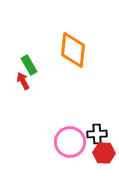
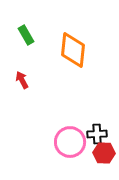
green rectangle: moved 3 px left, 30 px up
red arrow: moved 1 px left, 1 px up
